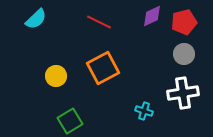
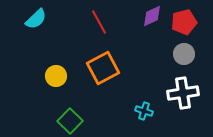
red line: rotated 35 degrees clockwise
green square: rotated 15 degrees counterclockwise
